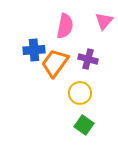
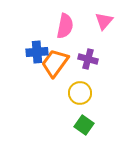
blue cross: moved 3 px right, 2 px down
